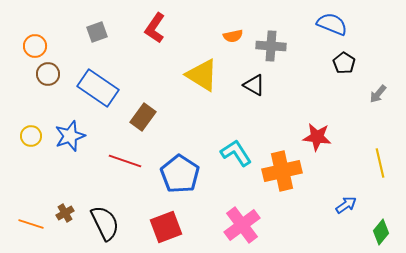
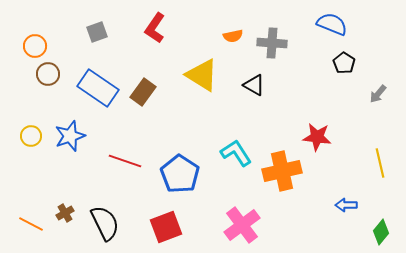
gray cross: moved 1 px right, 3 px up
brown rectangle: moved 25 px up
blue arrow: rotated 145 degrees counterclockwise
orange line: rotated 10 degrees clockwise
